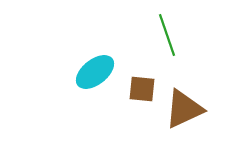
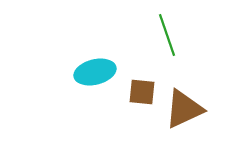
cyan ellipse: rotated 24 degrees clockwise
brown square: moved 3 px down
